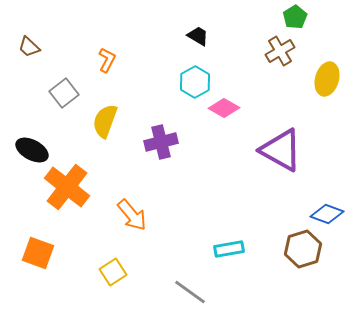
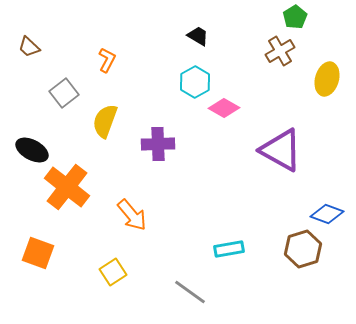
purple cross: moved 3 px left, 2 px down; rotated 12 degrees clockwise
